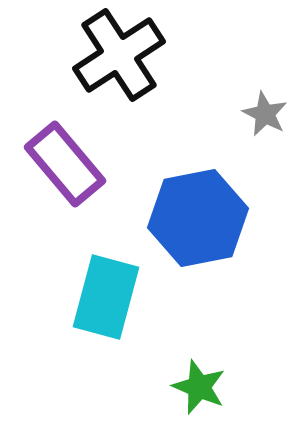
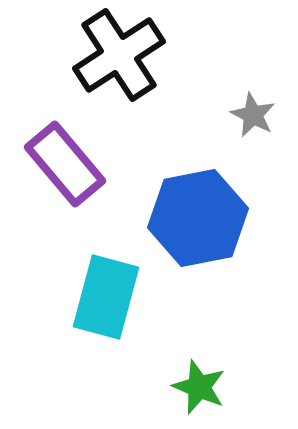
gray star: moved 12 px left, 1 px down
